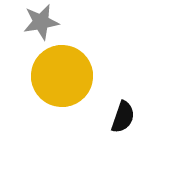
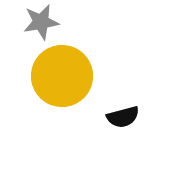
black semicircle: rotated 56 degrees clockwise
